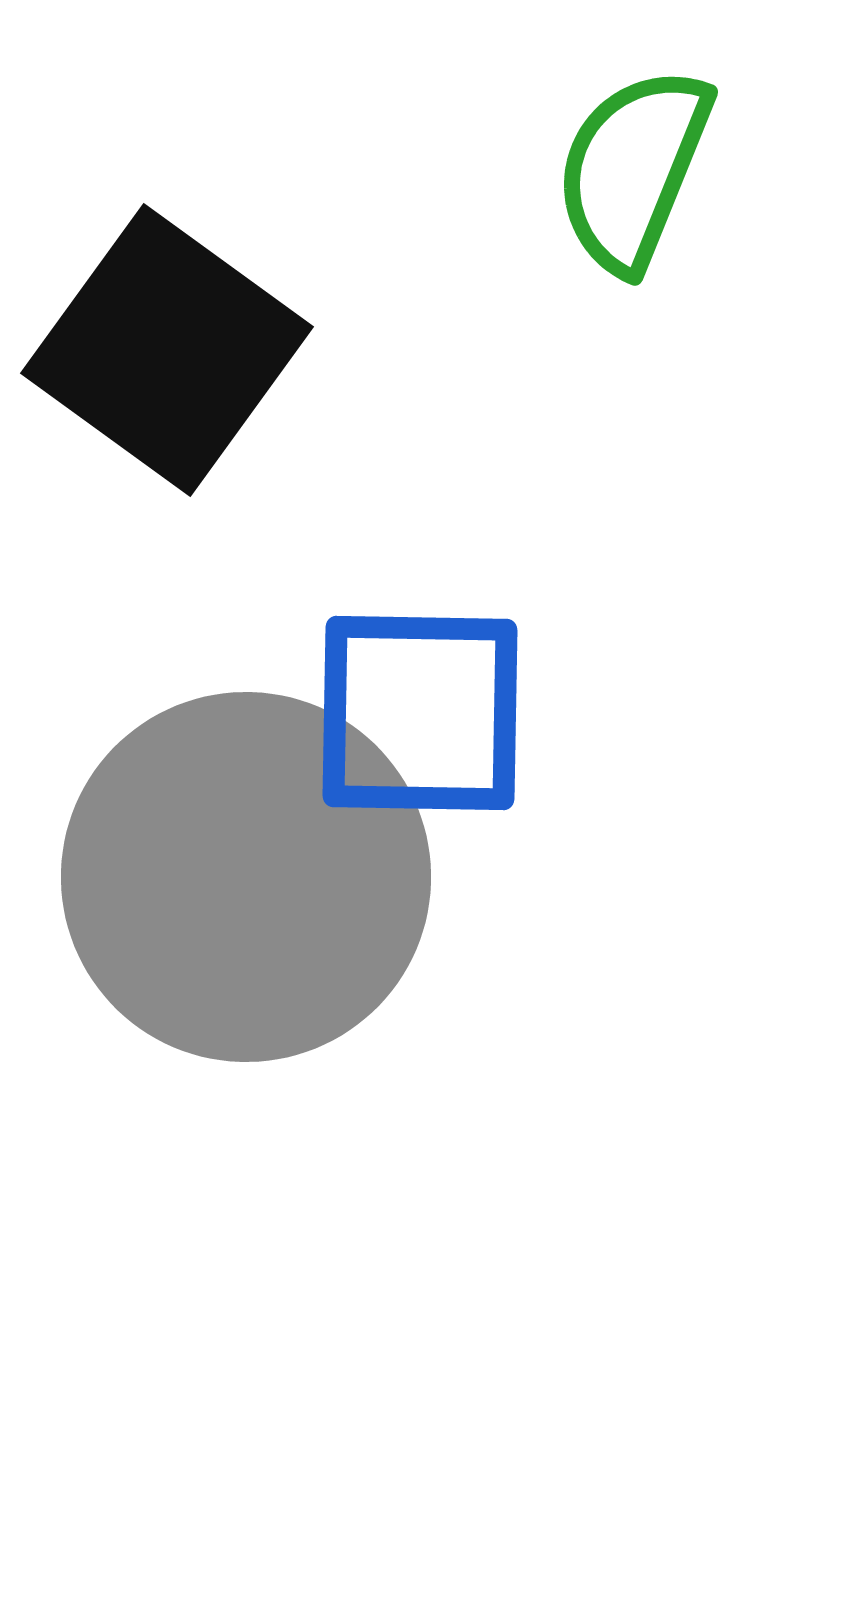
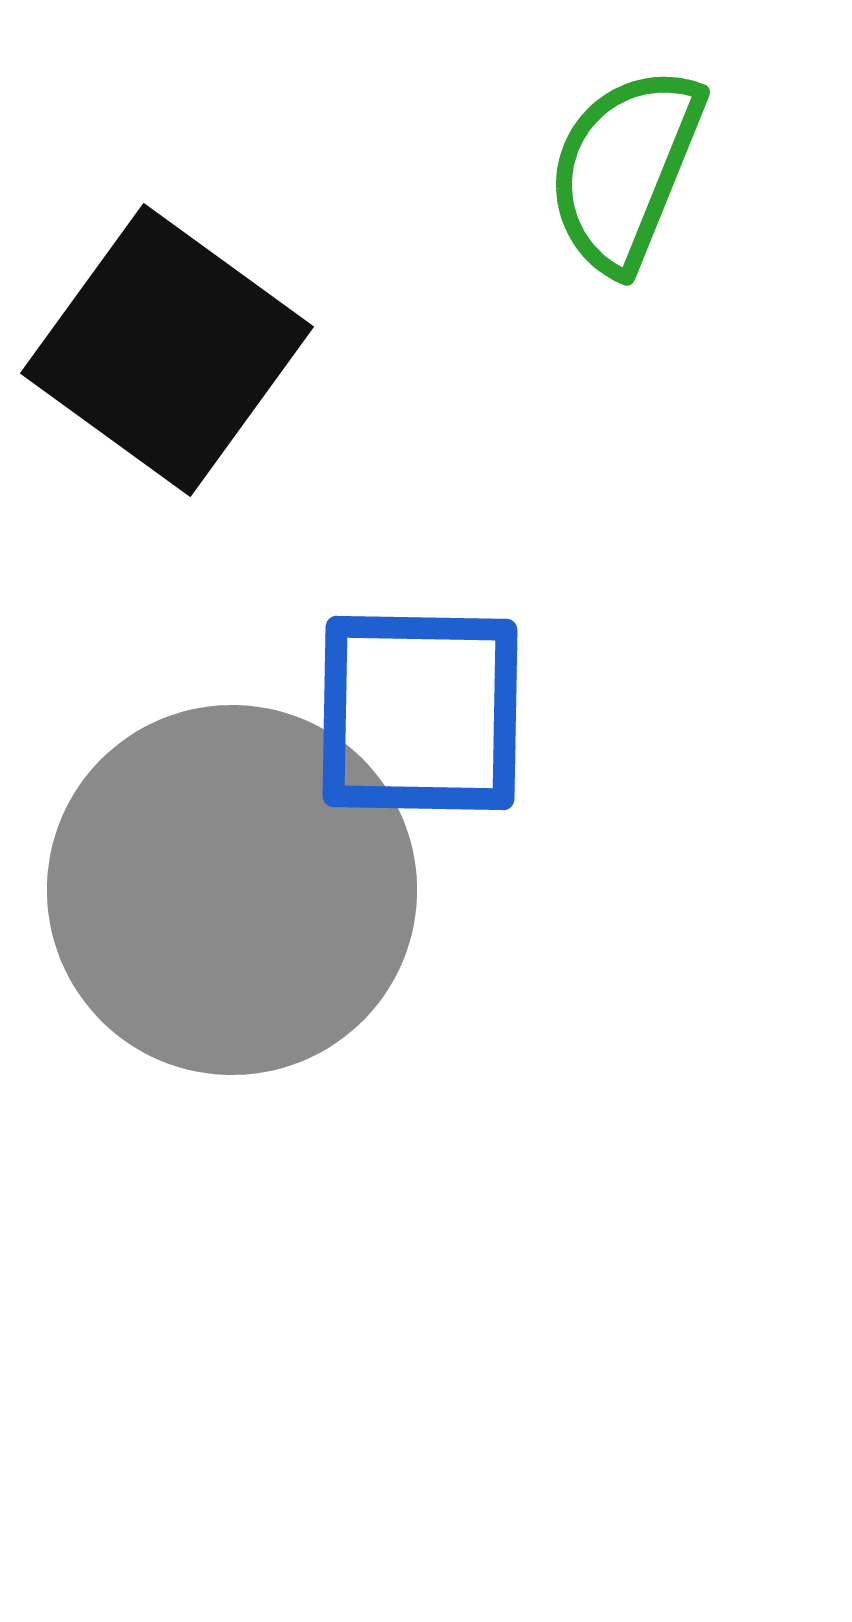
green semicircle: moved 8 px left
gray circle: moved 14 px left, 13 px down
